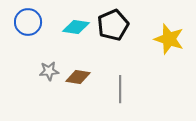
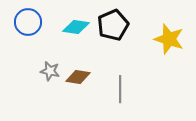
gray star: moved 1 px right; rotated 18 degrees clockwise
